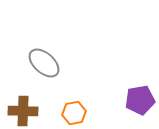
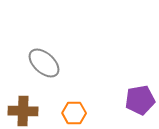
orange hexagon: rotated 10 degrees clockwise
